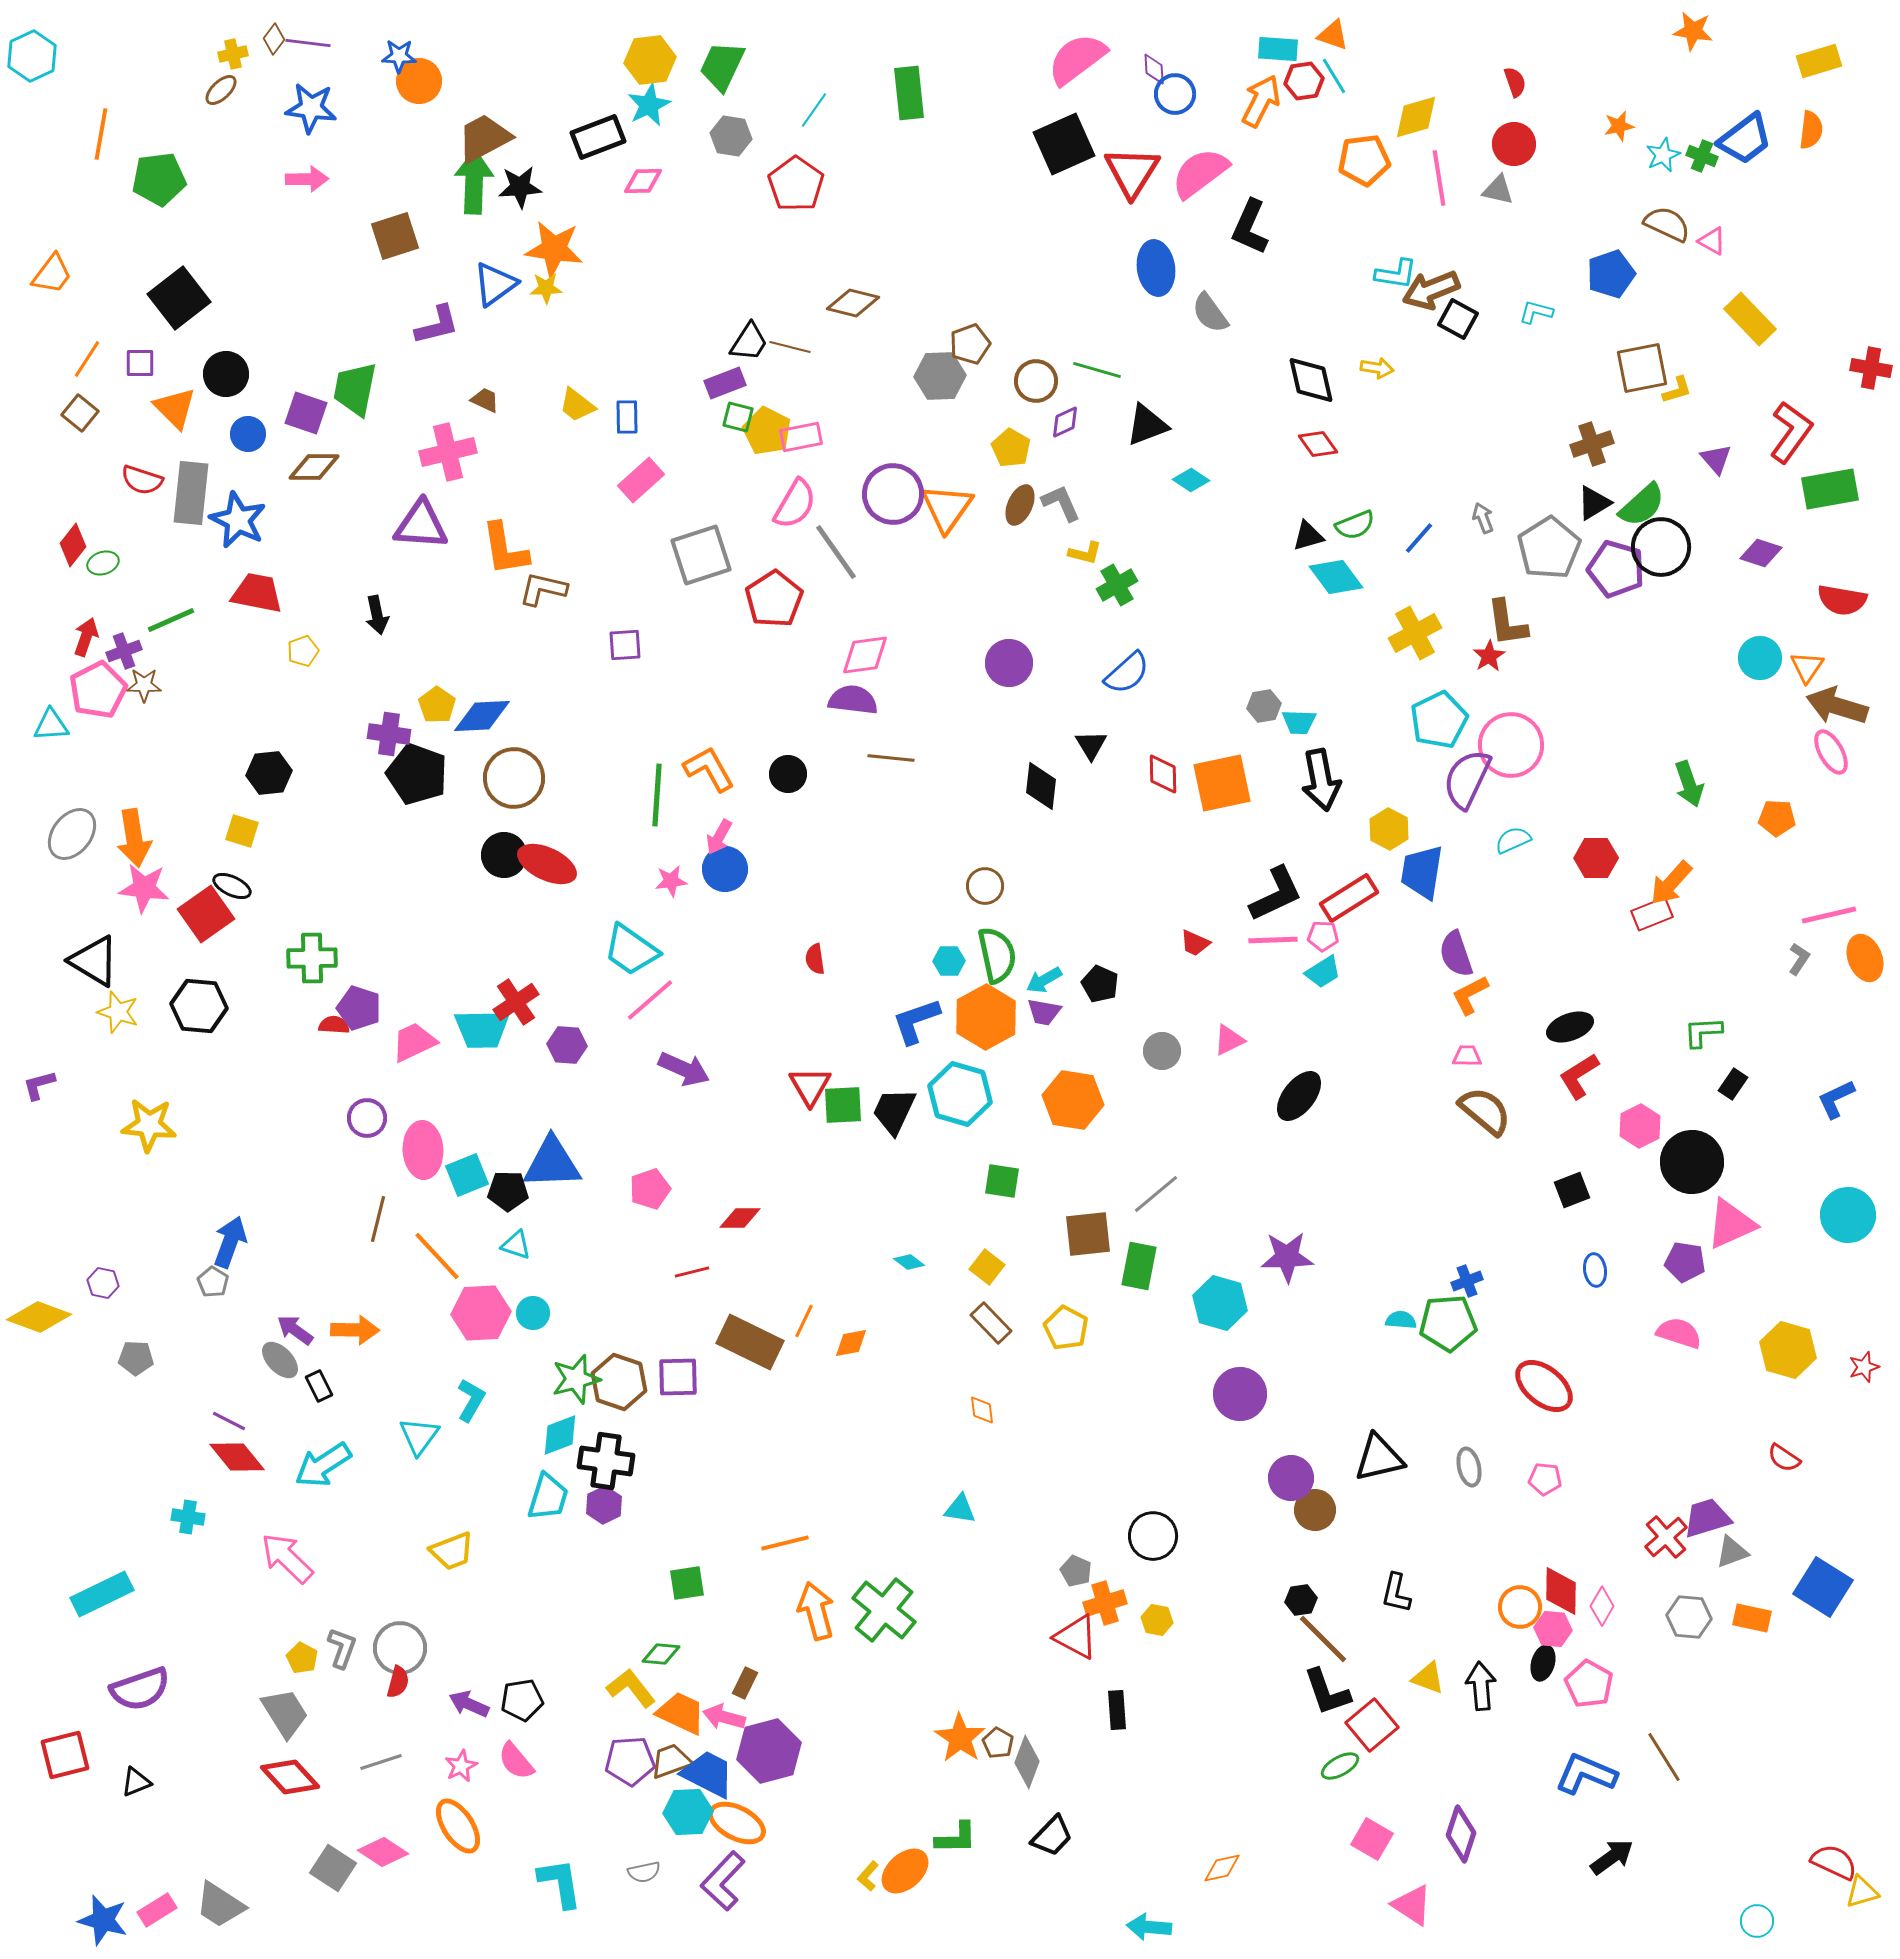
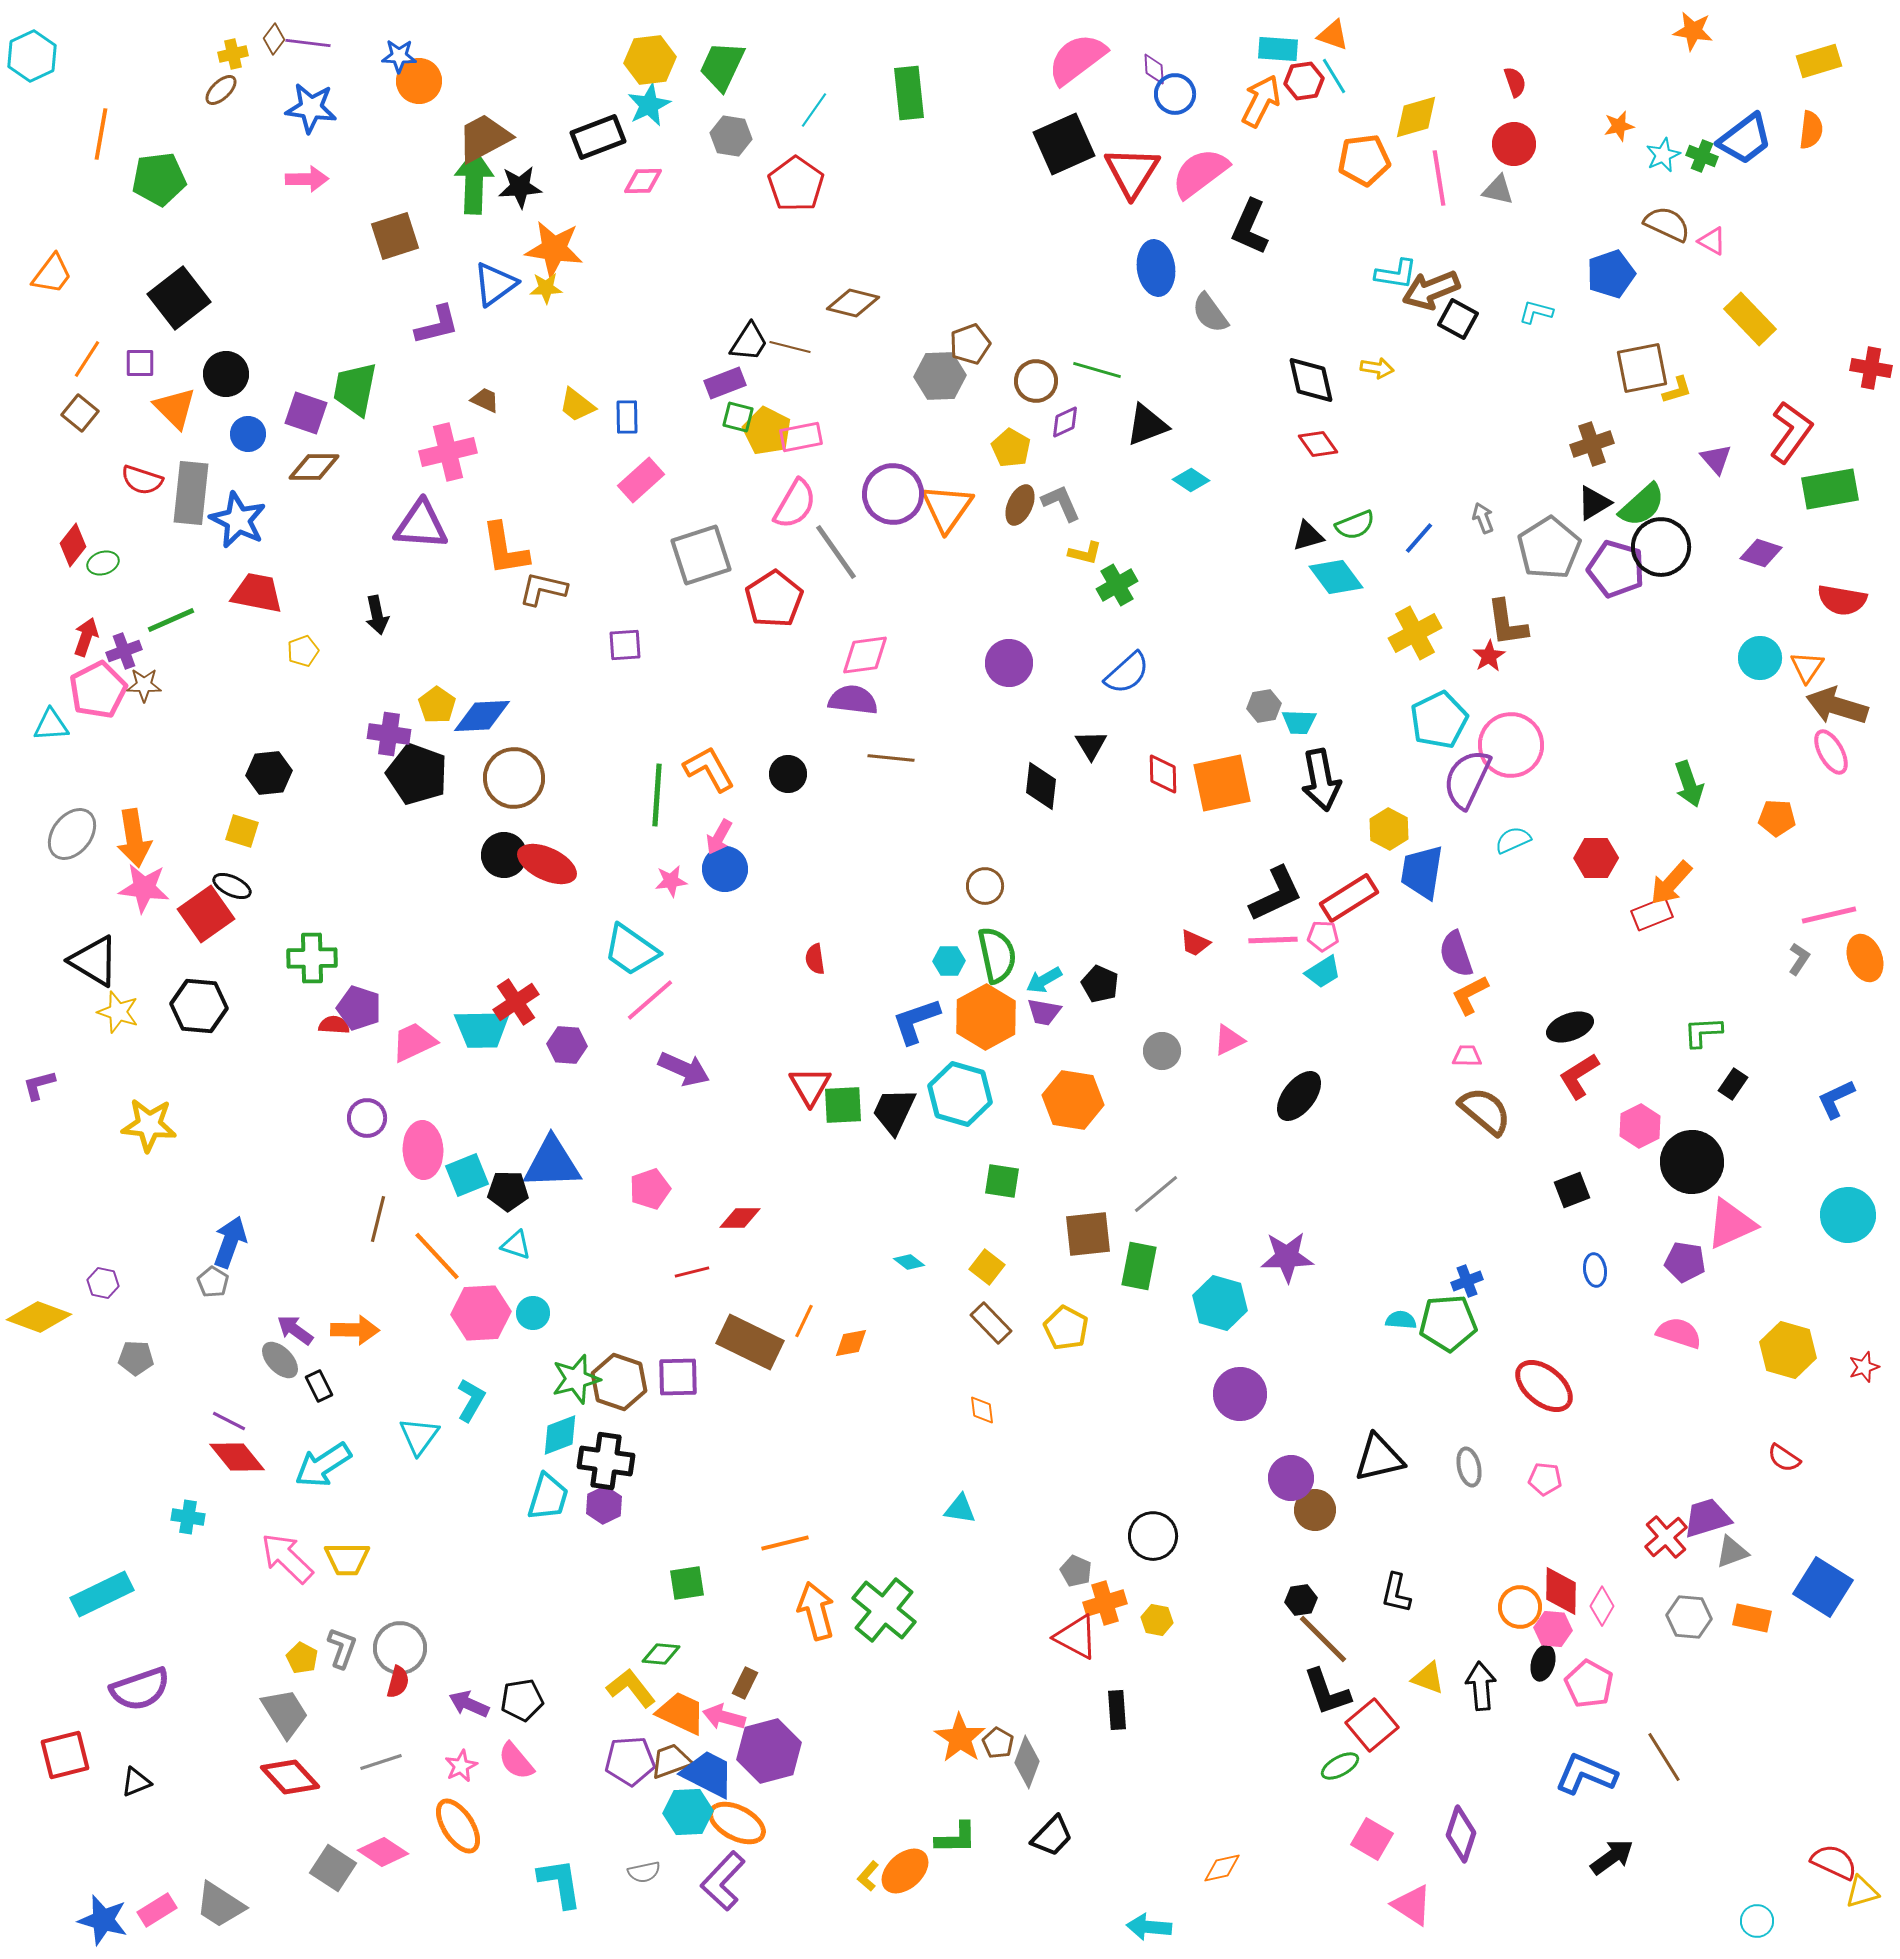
yellow trapezoid at (452, 1551): moved 105 px left, 8 px down; rotated 21 degrees clockwise
